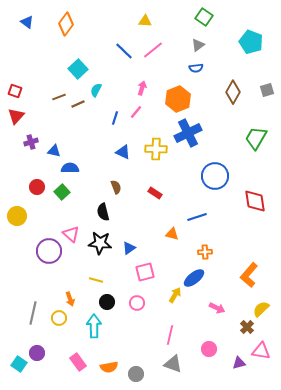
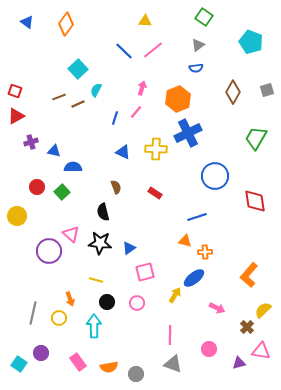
red triangle at (16, 116): rotated 18 degrees clockwise
blue semicircle at (70, 168): moved 3 px right, 1 px up
orange triangle at (172, 234): moved 13 px right, 7 px down
yellow semicircle at (261, 309): moved 2 px right, 1 px down
pink line at (170, 335): rotated 12 degrees counterclockwise
purple circle at (37, 353): moved 4 px right
